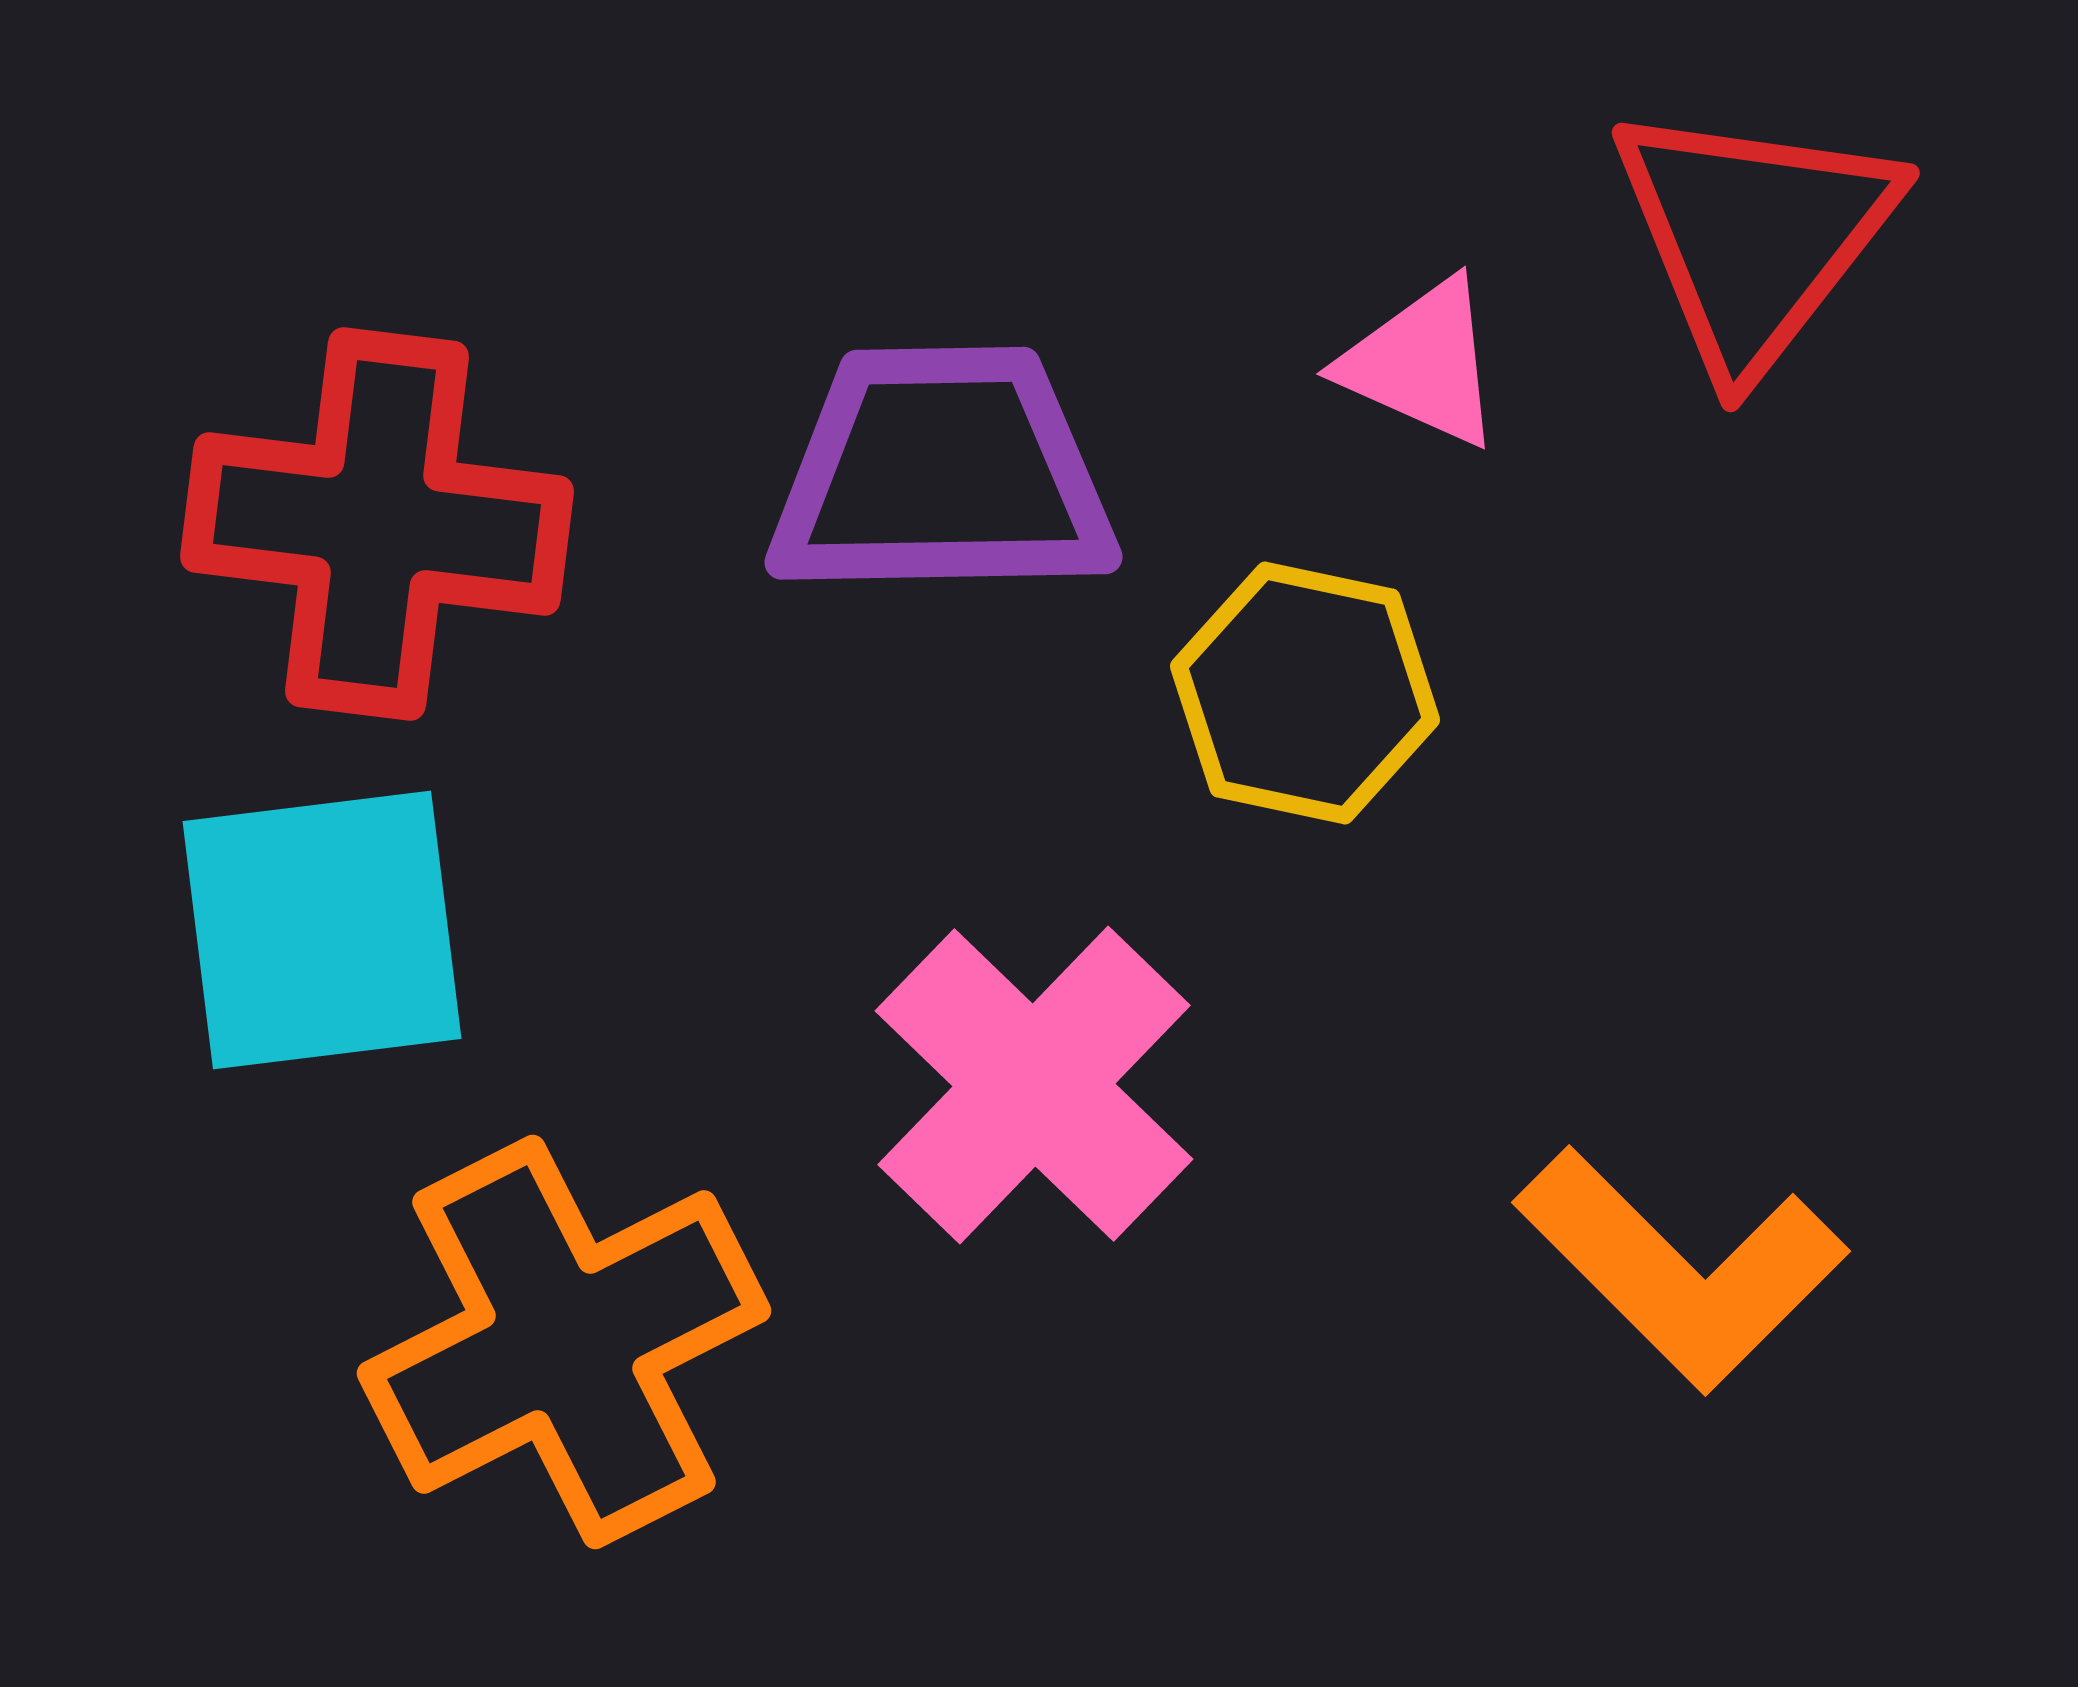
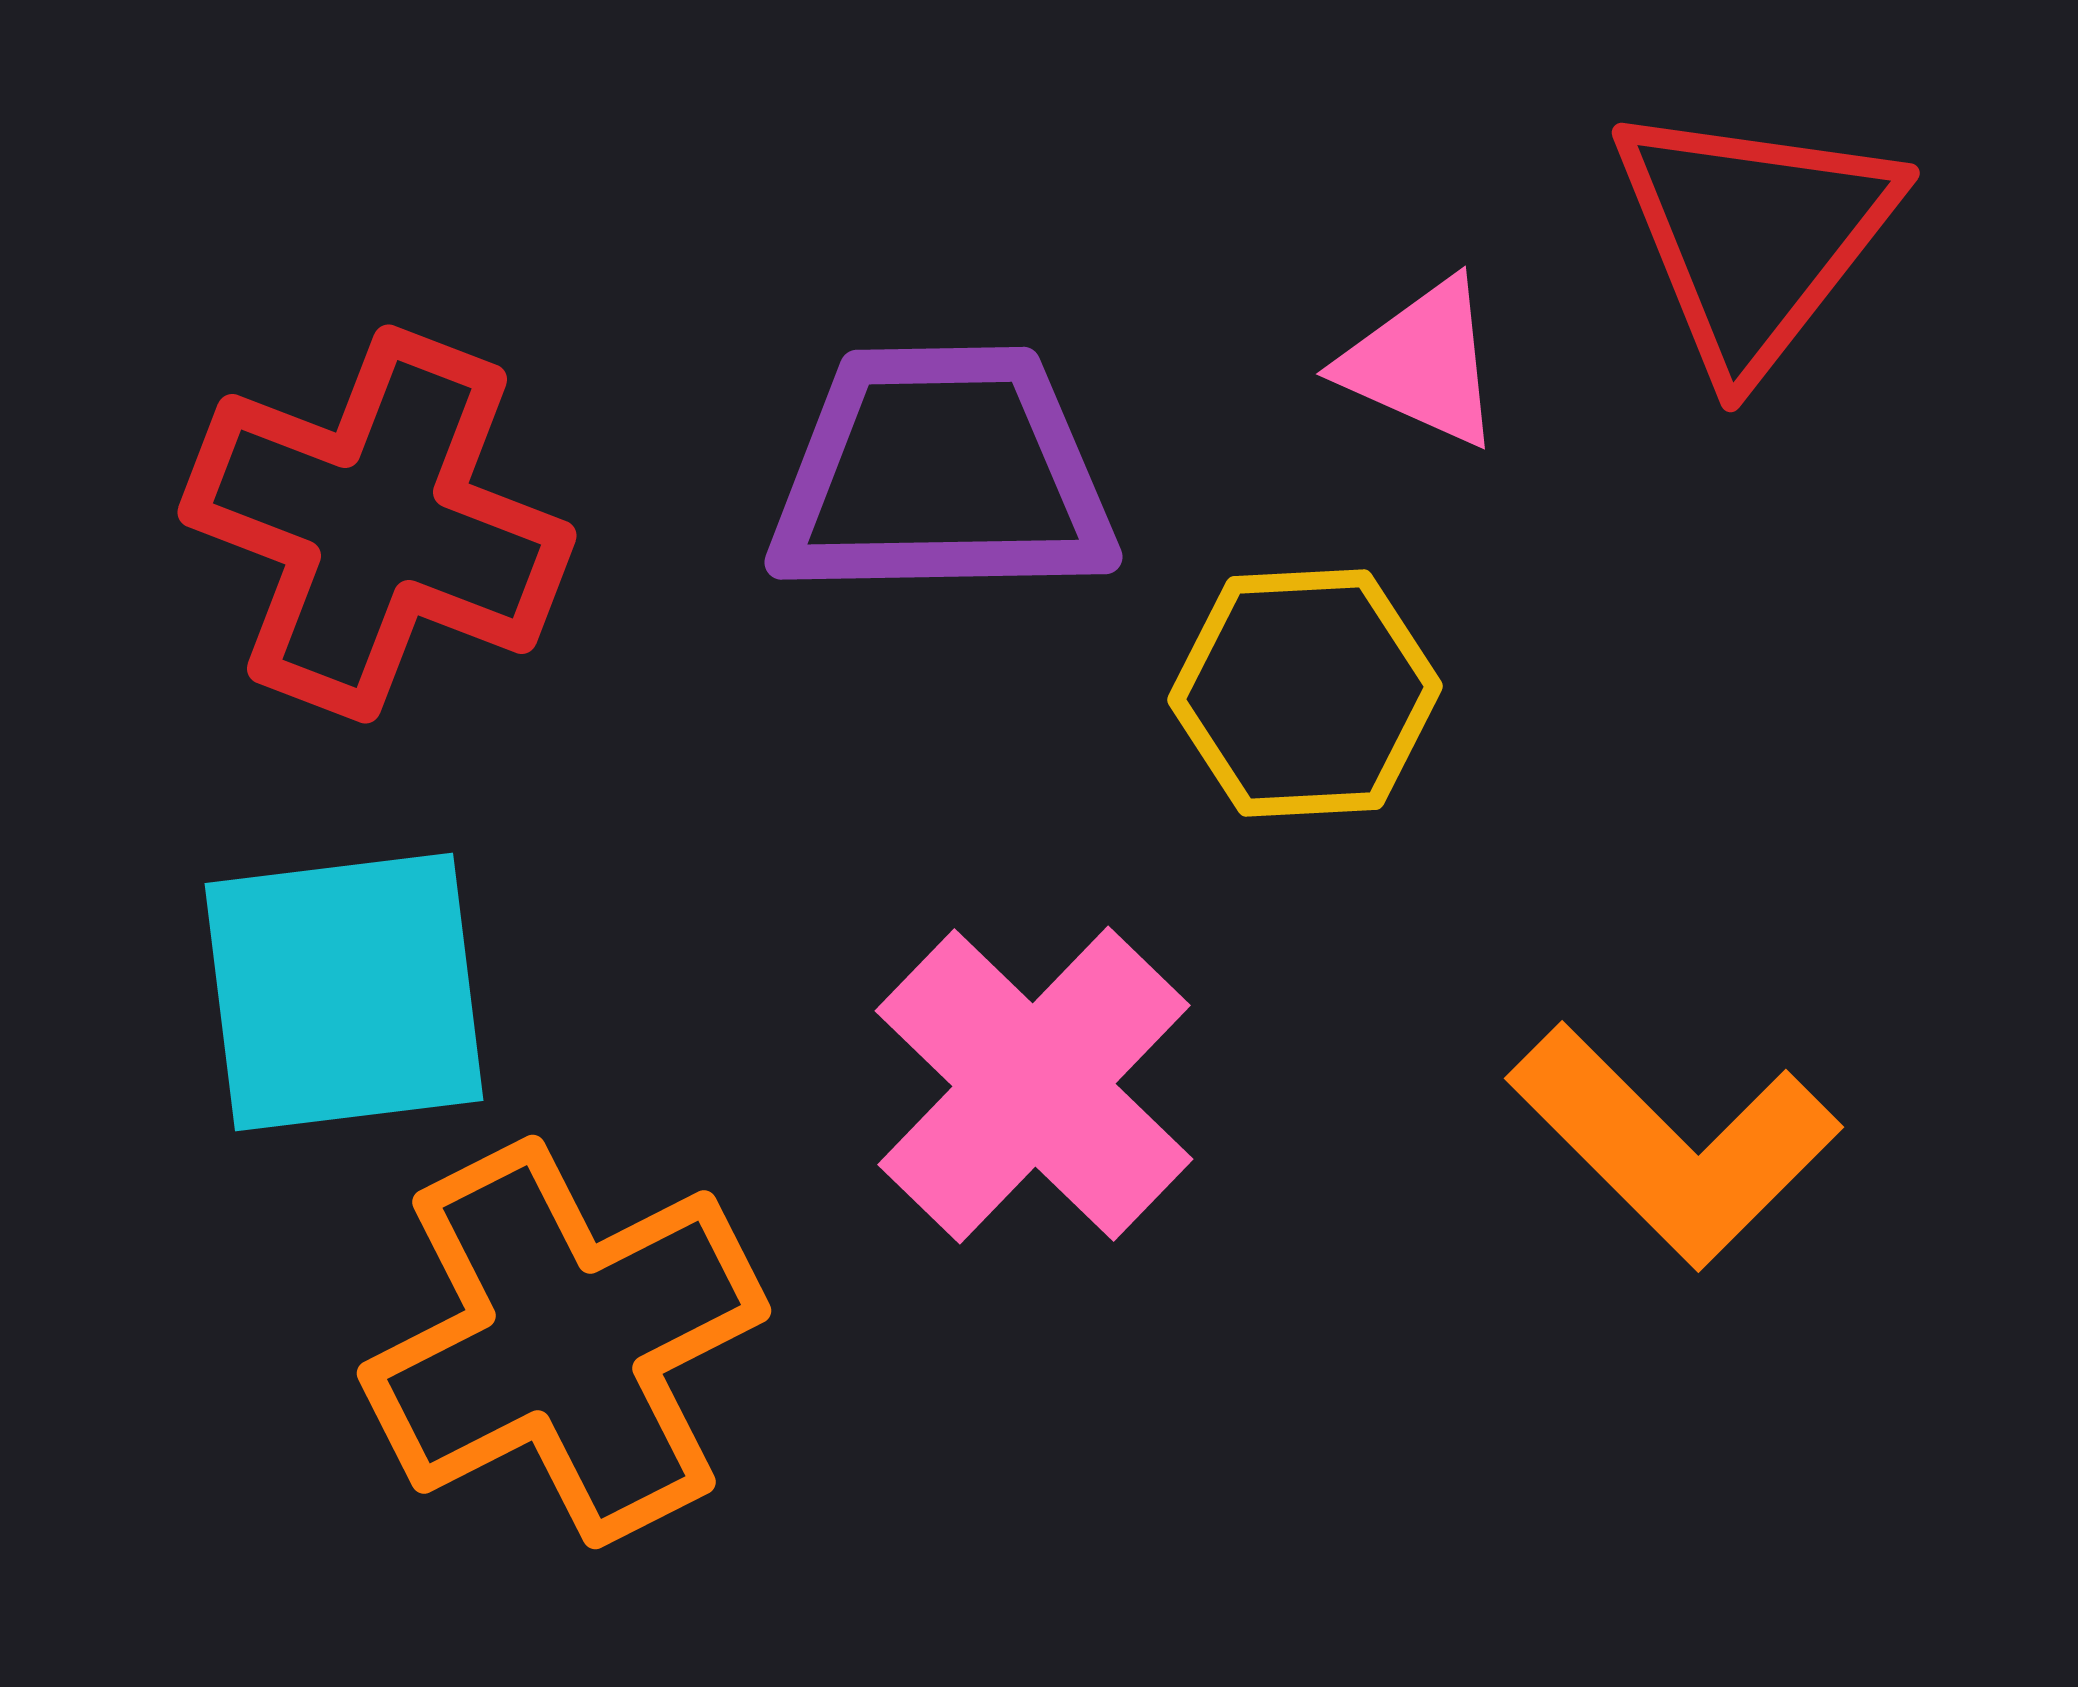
red cross: rotated 14 degrees clockwise
yellow hexagon: rotated 15 degrees counterclockwise
cyan square: moved 22 px right, 62 px down
orange L-shape: moved 7 px left, 124 px up
